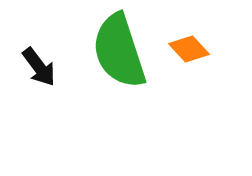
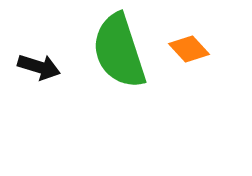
black arrow: rotated 36 degrees counterclockwise
